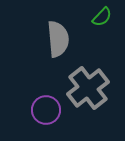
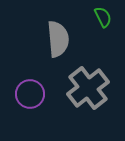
green semicircle: moved 1 px right; rotated 70 degrees counterclockwise
purple circle: moved 16 px left, 16 px up
